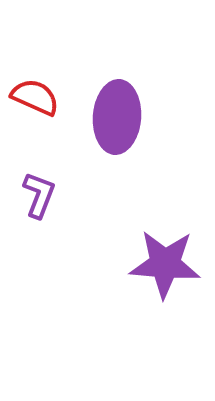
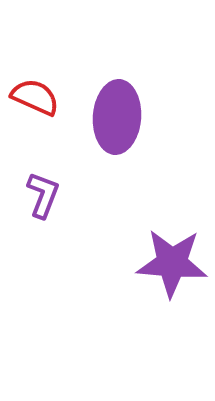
purple L-shape: moved 4 px right
purple star: moved 7 px right, 1 px up
